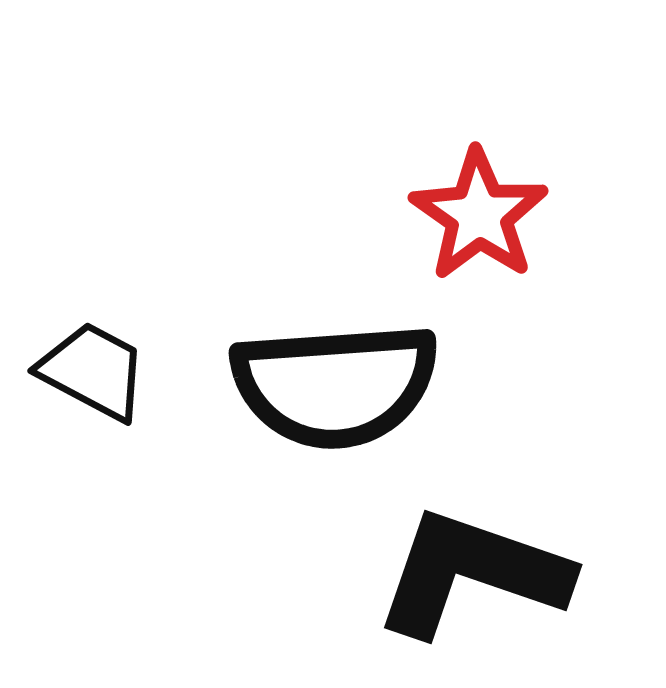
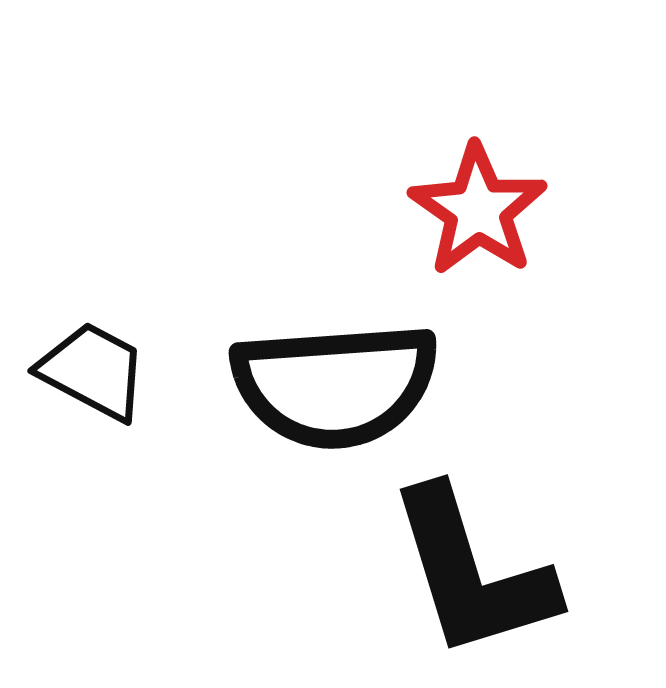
red star: moved 1 px left, 5 px up
black L-shape: rotated 126 degrees counterclockwise
